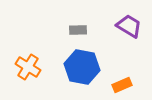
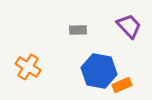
purple trapezoid: rotated 16 degrees clockwise
blue hexagon: moved 17 px right, 4 px down
